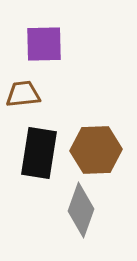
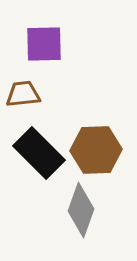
black rectangle: rotated 54 degrees counterclockwise
